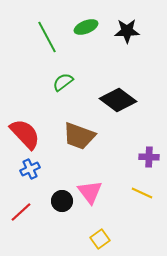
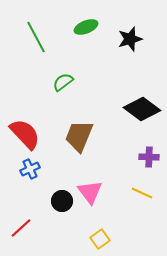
black star: moved 3 px right, 8 px down; rotated 15 degrees counterclockwise
green line: moved 11 px left
black diamond: moved 24 px right, 9 px down
brown trapezoid: rotated 92 degrees clockwise
red line: moved 16 px down
